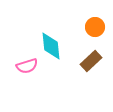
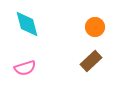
cyan diamond: moved 24 px left, 22 px up; rotated 8 degrees counterclockwise
pink semicircle: moved 2 px left, 2 px down
